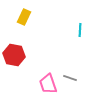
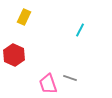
cyan line: rotated 24 degrees clockwise
red hexagon: rotated 15 degrees clockwise
